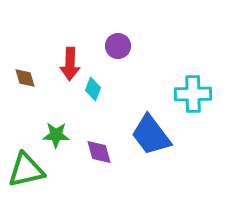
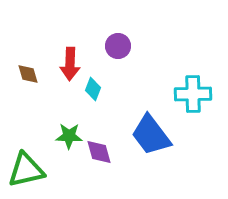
brown diamond: moved 3 px right, 4 px up
green star: moved 13 px right, 1 px down
